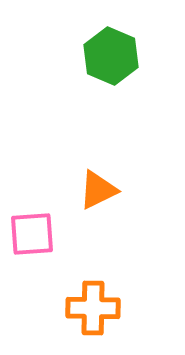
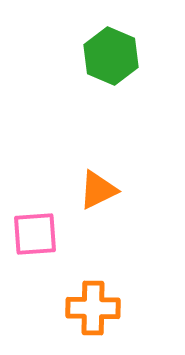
pink square: moved 3 px right
